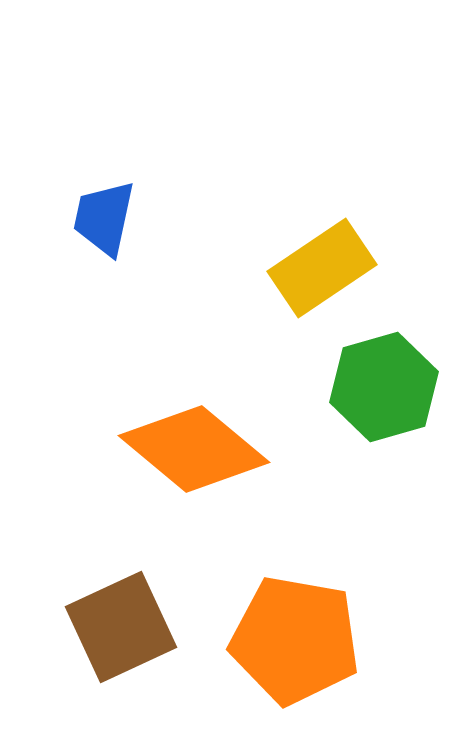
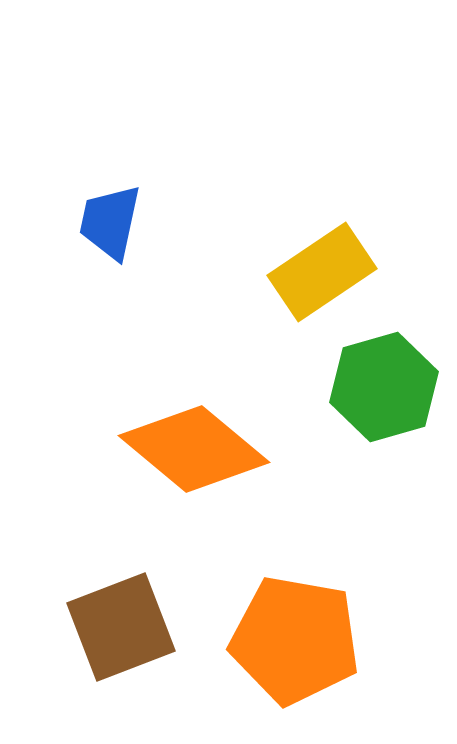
blue trapezoid: moved 6 px right, 4 px down
yellow rectangle: moved 4 px down
brown square: rotated 4 degrees clockwise
